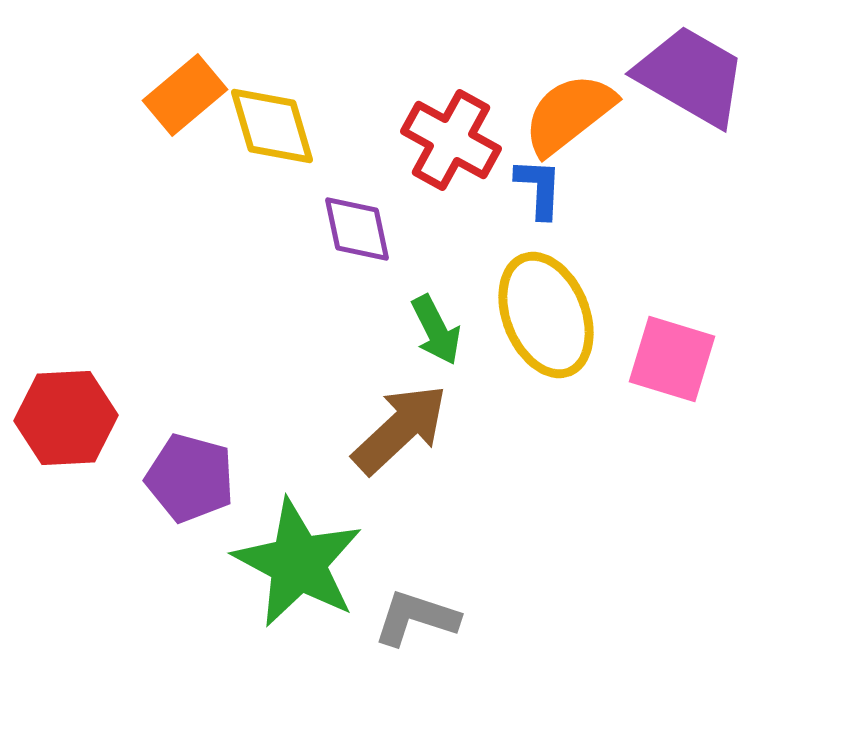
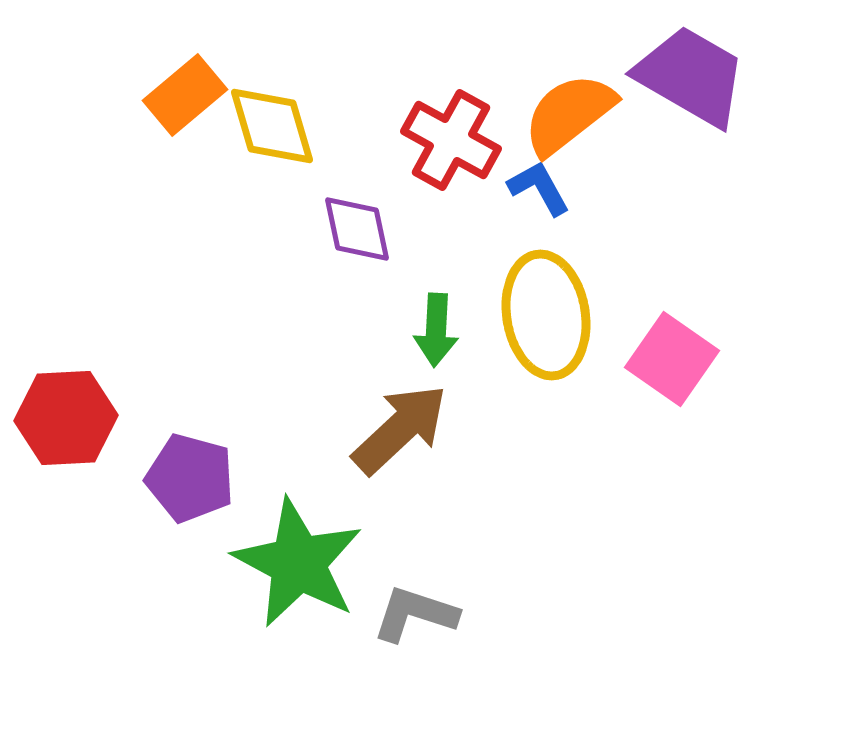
blue L-shape: rotated 32 degrees counterclockwise
yellow ellipse: rotated 13 degrees clockwise
green arrow: rotated 30 degrees clockwise
pink square: rotated 18 degrees clockwise
gray L-shape: moved 1 px left, 4 px up
